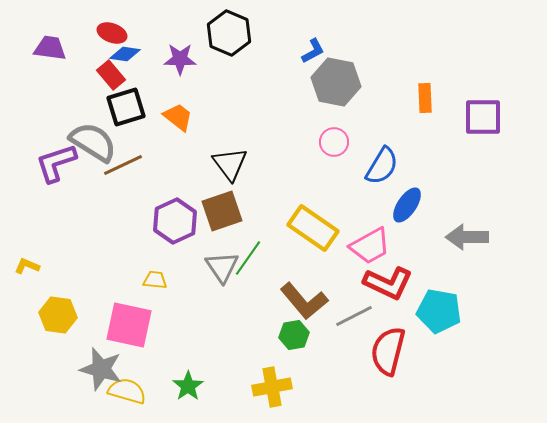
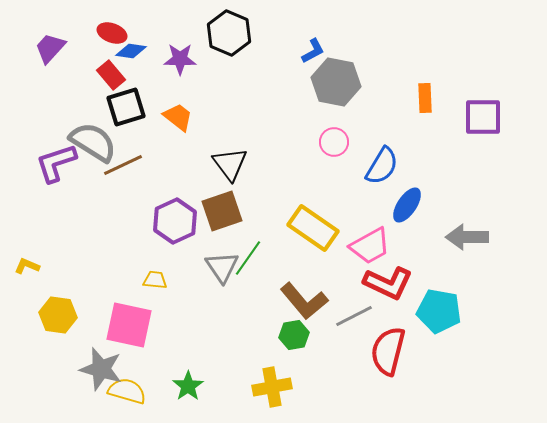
purple trapezoid: rotated 56 degrees counterclockwise
blue diamond: moved 6 px right, 3 px up
